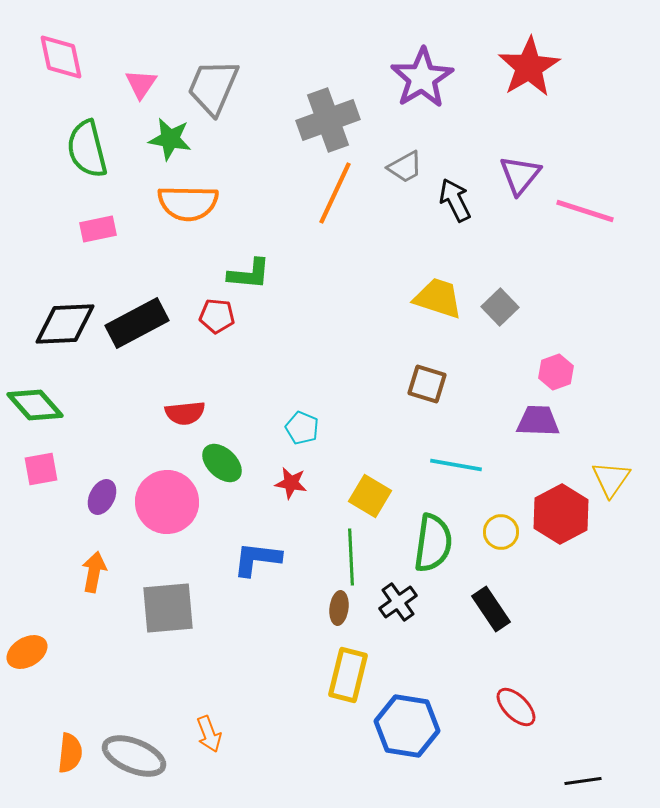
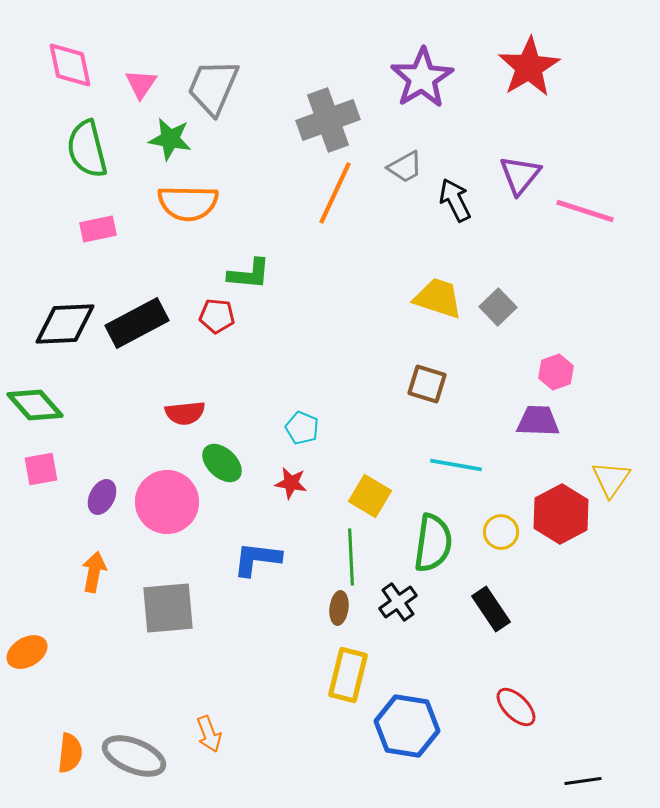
pink diamond at (61, 57): moved 9 px right, 8 px down
gray square at (500, 307): moved 2 px left
